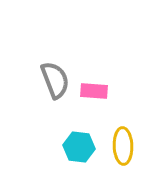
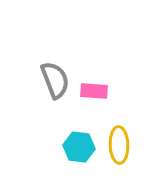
yellow ellipse: moved 4 px left, 1 px up
